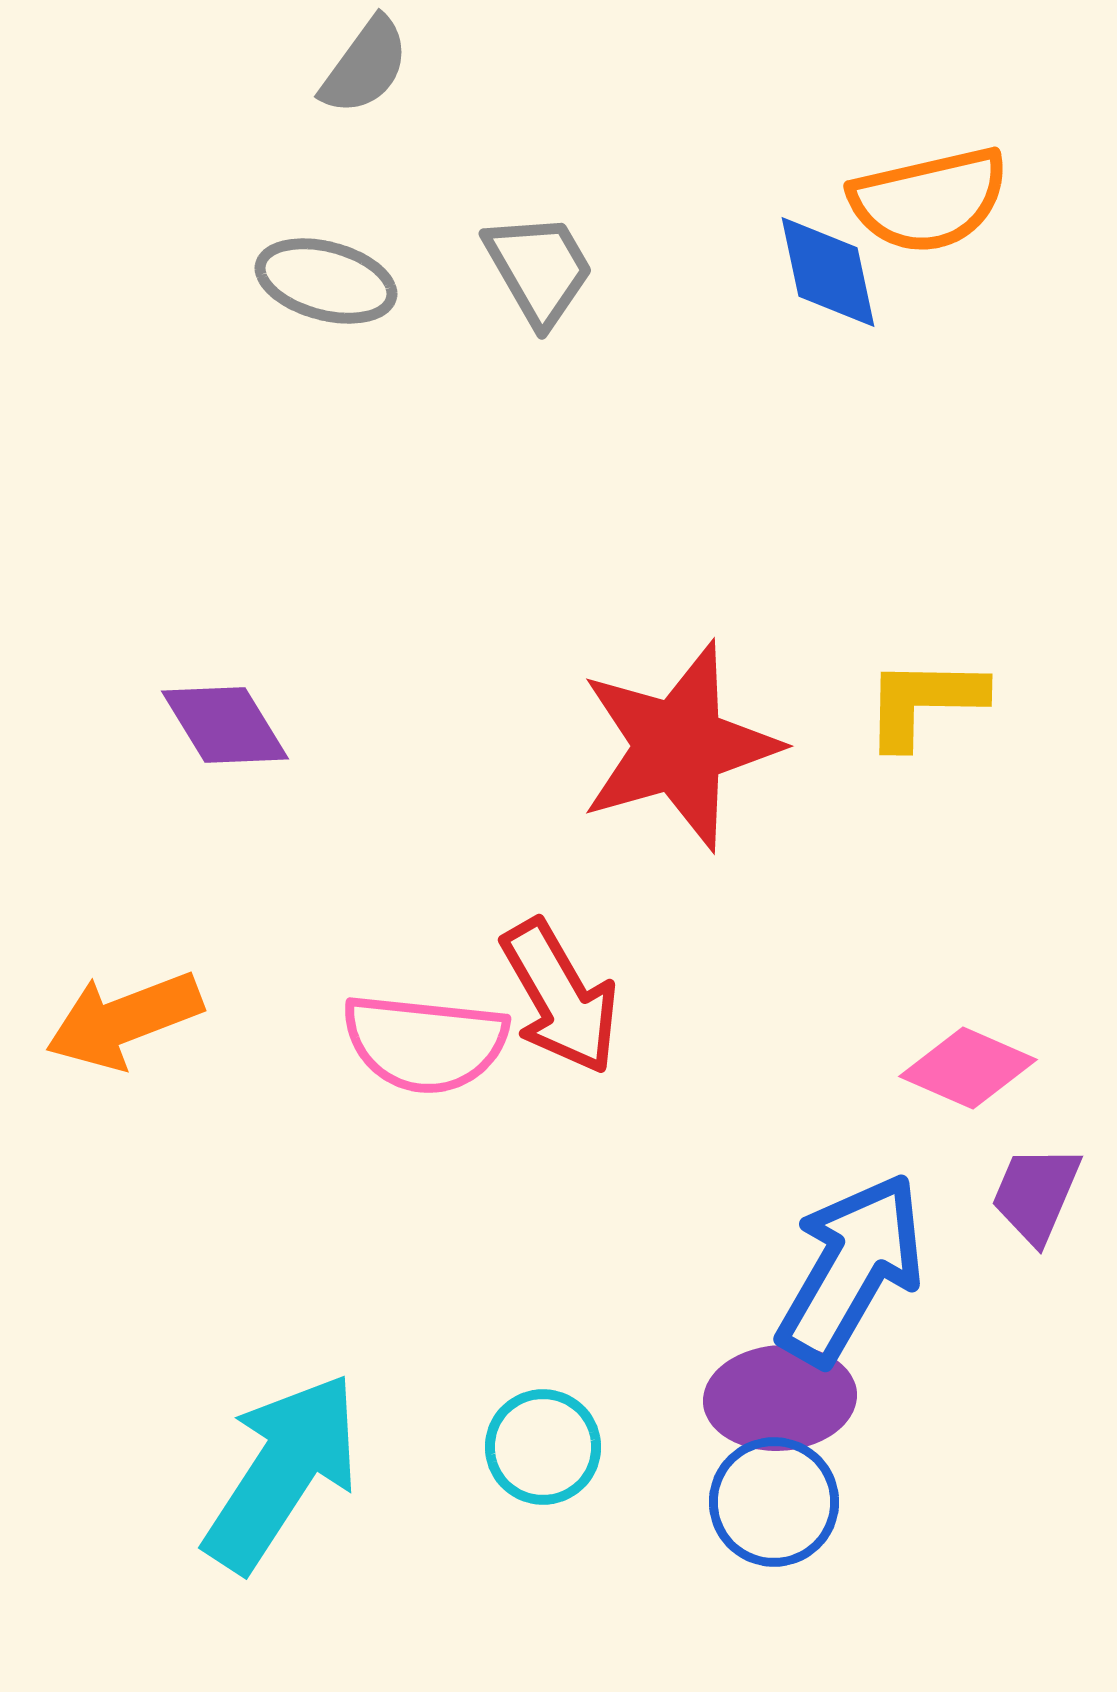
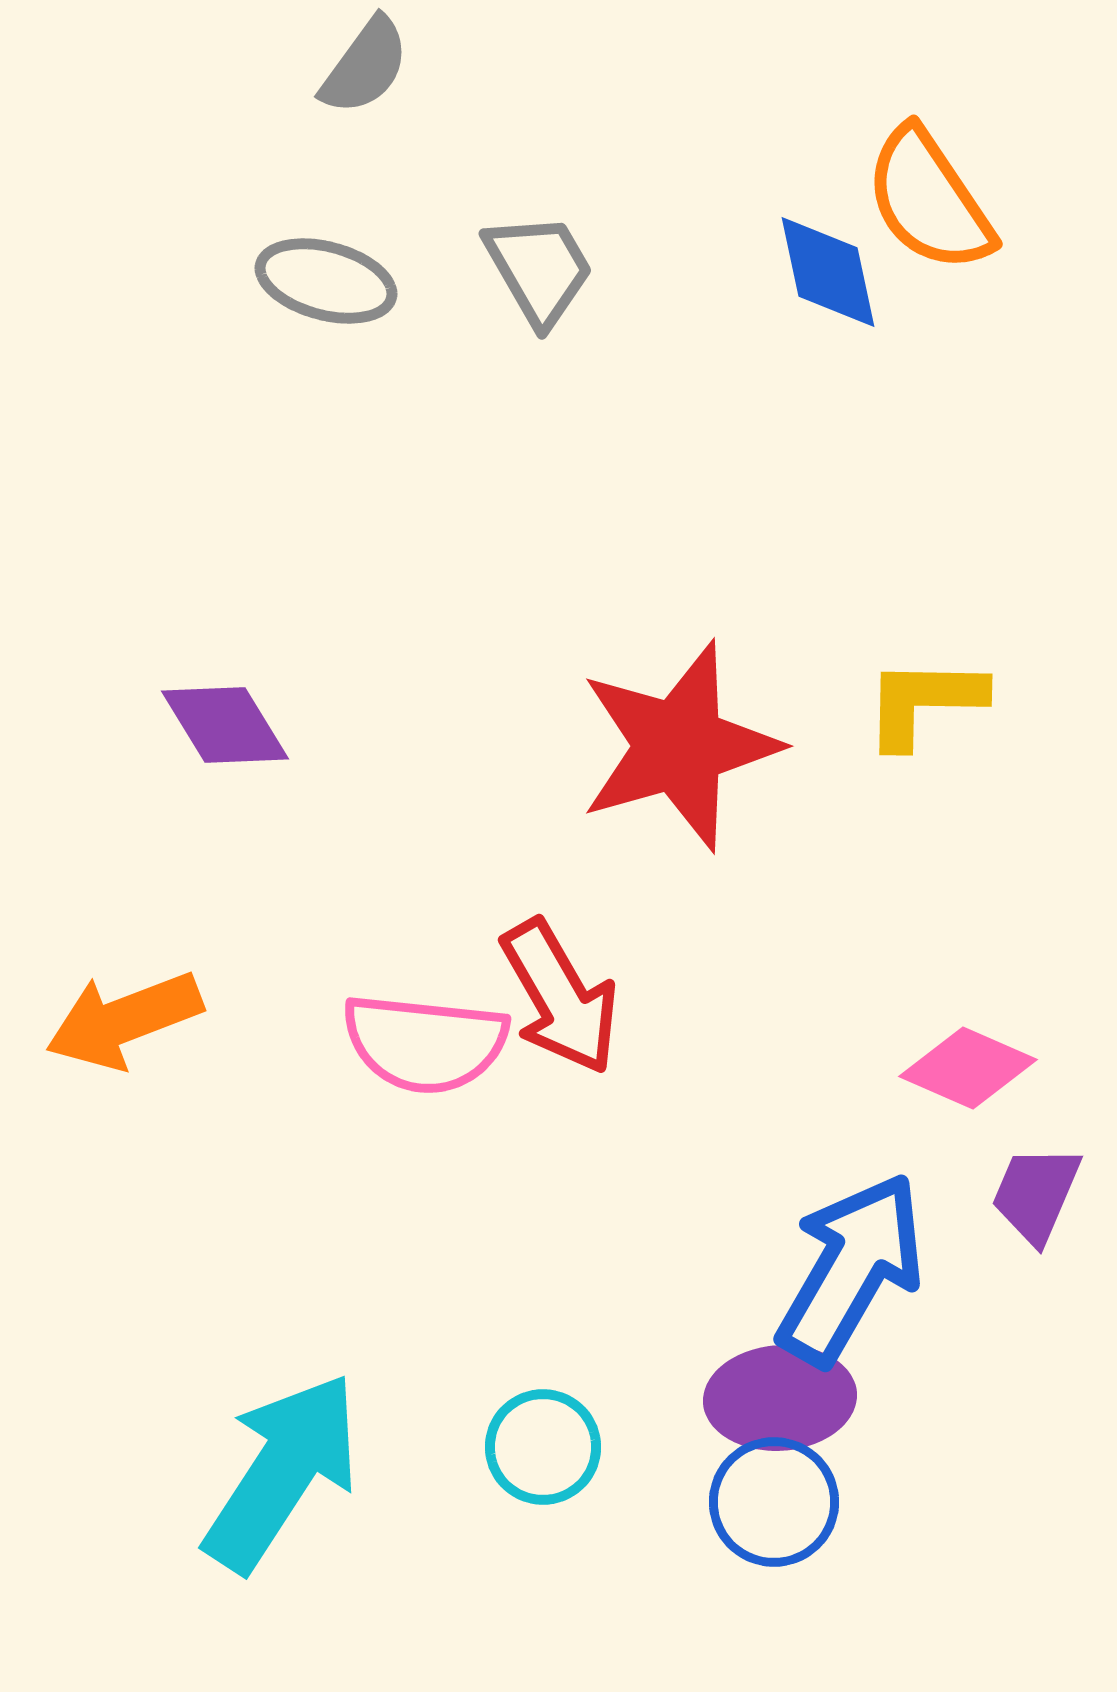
orange semicircle: rotated 69 degrees clockwise
